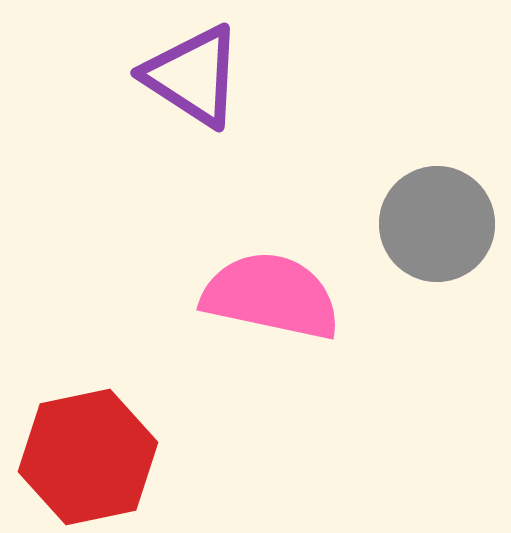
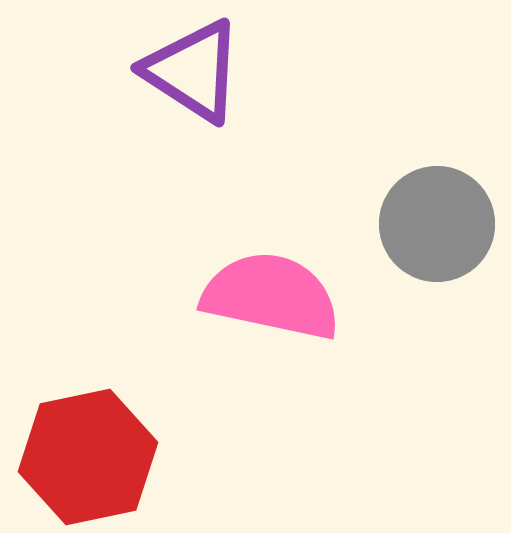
purple triangle: moved 5 px up
